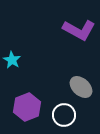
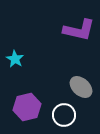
purple L-shape: rotated 16 degrees counterclockwise
cyan star: moved 3 px right, 1 px up
purple hexagon: rotated 8 degrees clockwise
